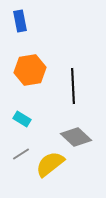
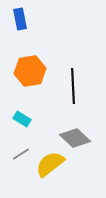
blue rectangle: moved 2 px up
orange hexagon: moved 1 px down
gray diamond: moved 1 px left, 1 px down
